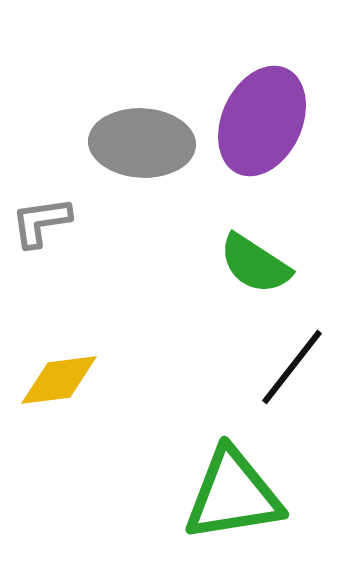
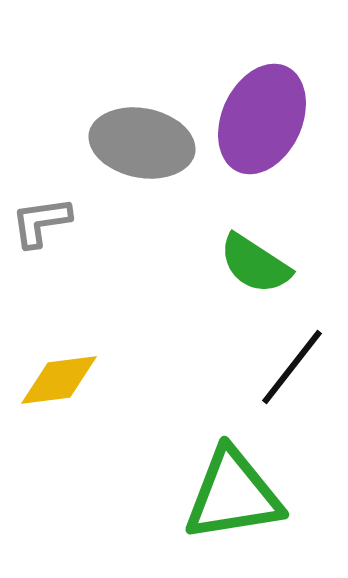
purple ellipse: moved 2 px up
gray ellipse: rotated 8 degrees clockwise
